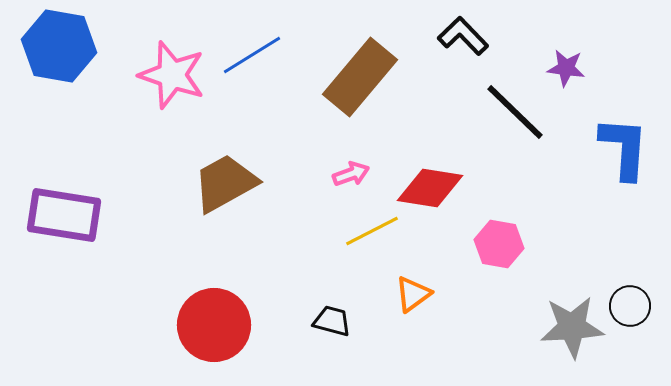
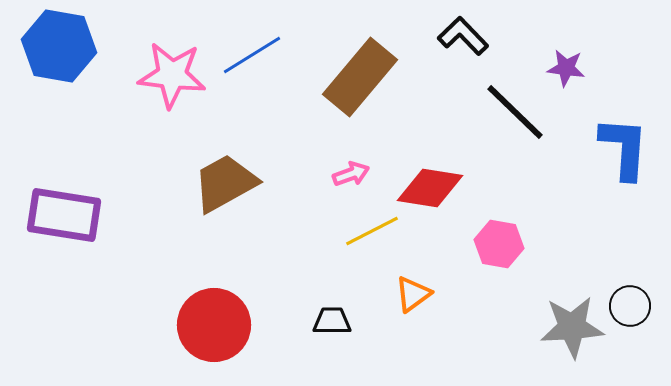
pink star: rotated 12 degrees counterclockwise
black trapezoid: rotated 15 degrees counterclockwise
